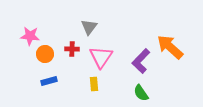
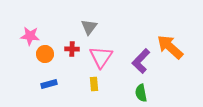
blue rectangle: moved 3 px down
green semicircle: rotated 24 degrees clockwise
